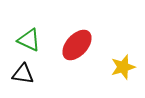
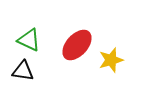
yellow star: moved 12 px left, 7 px up
black triangle: moved 3 px up
